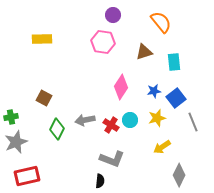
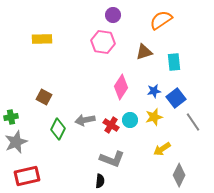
orange semicircle: moved 2 px up; rotated 85 degrees counterclockwise
brown square: moved 1 px up
yellow star: moved 3 px left, 1 px up
gray line: rotated 12 degrees counterclockwise
green diamond: moved 1 px right
yellow arrow: moved 2 px down
